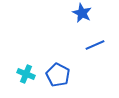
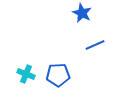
blue pentagon: rotated 30 degrees counterclockwise
